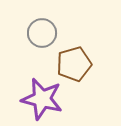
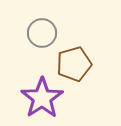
purple star: moved 1 px up; rotated 24 degrees clockwise
